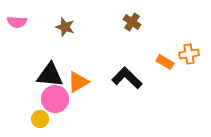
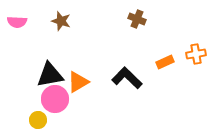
brown cross: moved 5 px right, 3 px up; rotated 12 degrees counterclockwise
brown star: moved 4 px left, 6 px up
orange cross: moved 7 px right
orange rectangle: rotated 54 degrees counterclockwise
black triangle: rotated 16 degrees counterclockwise
yellow circle: moved 2 px left, 1 px down
